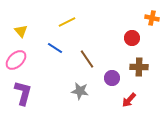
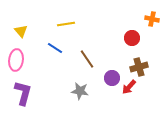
orange cross: moved 1 px down
yellow line: moved 1 px left, 2 px down; rotated 18 degrees clockwise
pink ellipse: rotated 40 degrees counterclockwise
brown cross: rotated 18 degrees counterclockwise
red arrow: moved 13 px up
